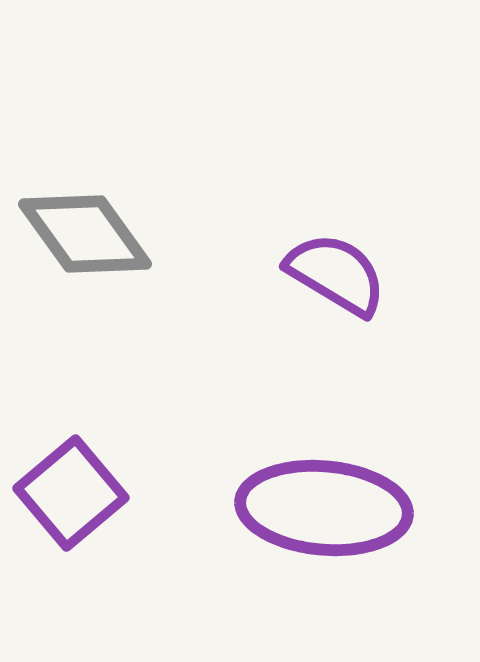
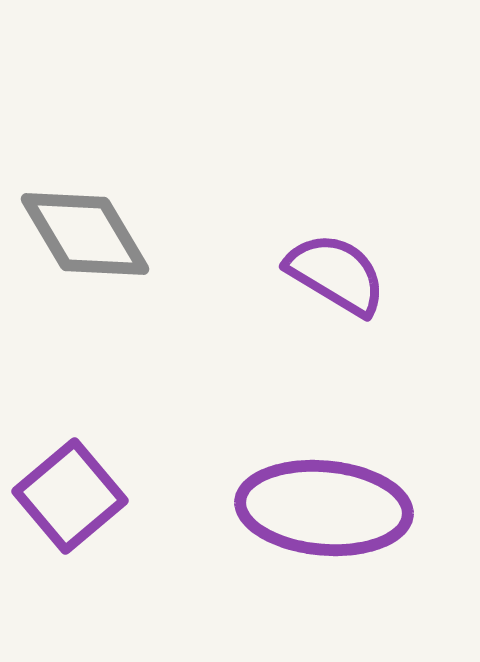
gray diamond: rotated 5 degrees clockwise
purple square: moved 1 px left, 3 px down
